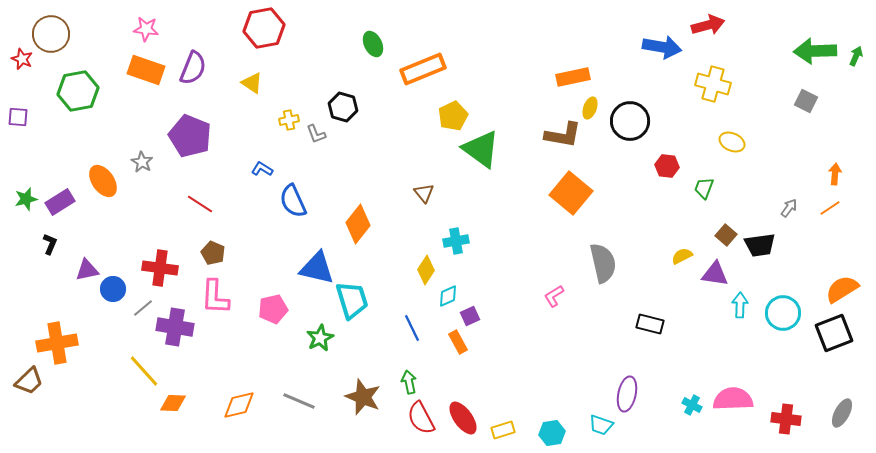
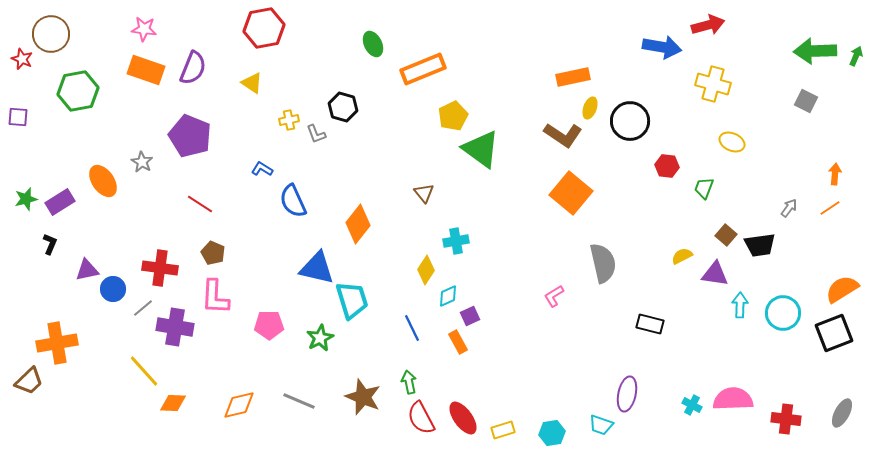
pink star at (146, 29): moved 2 px left
brown L-shape at (563, 135): rotated 24 degrees clockwise
pink pentagon at (273, 309): moved 4 px left, 16 px down; rotated 12 degrees clockwise
